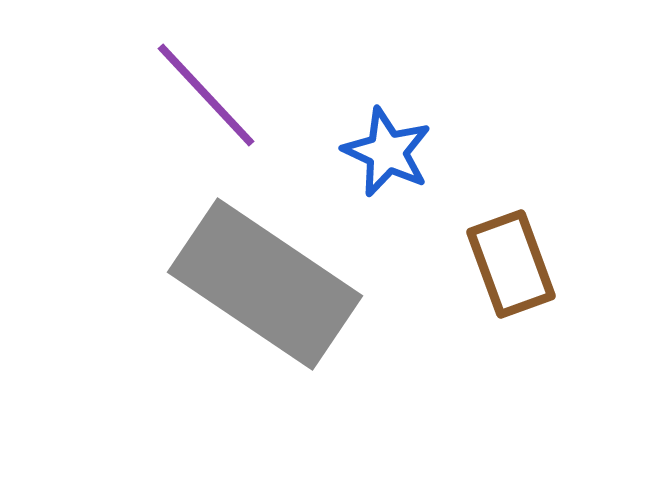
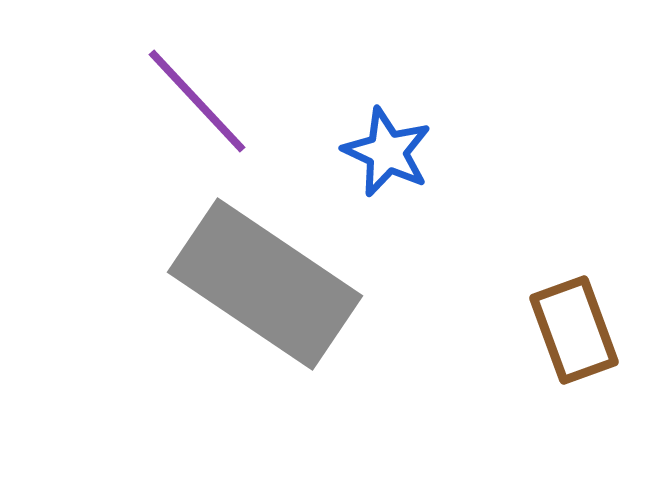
purple line: moved 9 px left, 6 px down
brown rectangle: moved 63 px right, 66 px down
